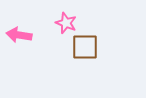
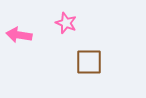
brown square: moved 4 px right, 15 px down
